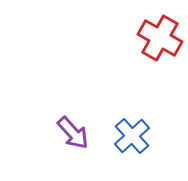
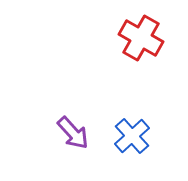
red cross: moved 19 px left
